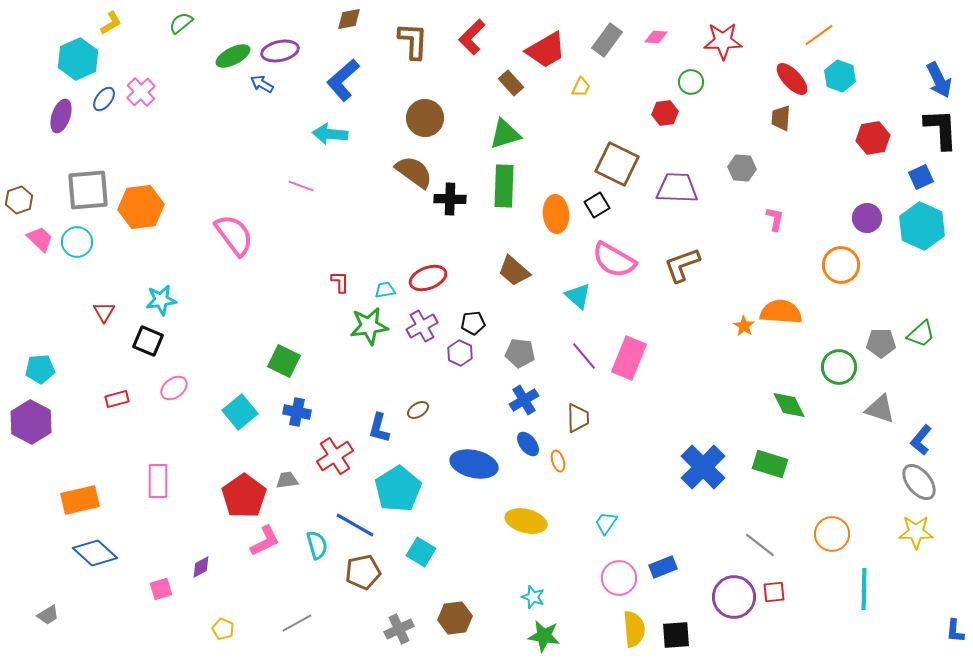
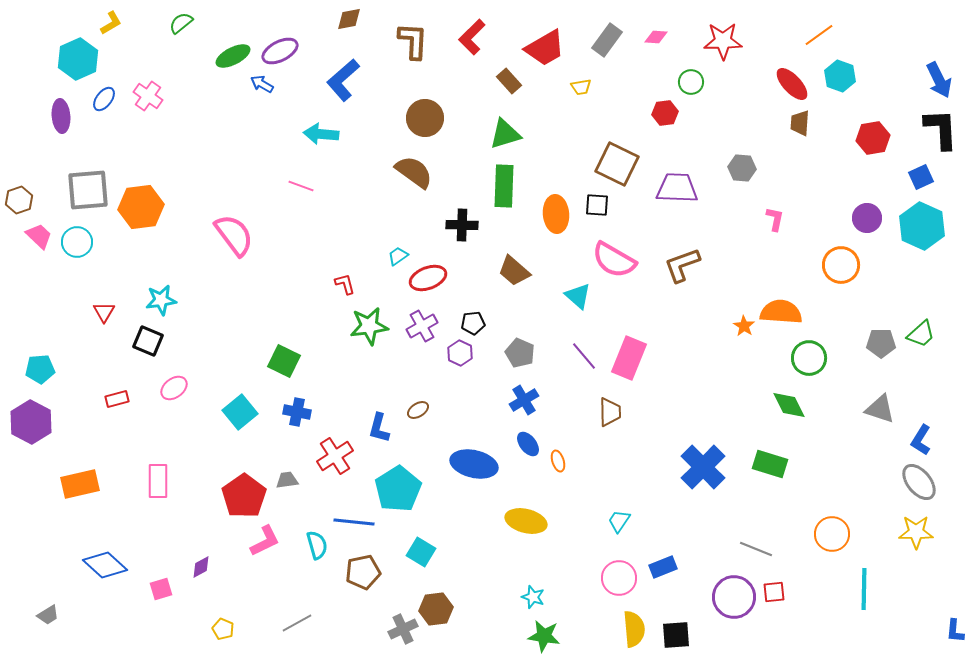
red trapezoid at (546, 50): moved 1 px left, 2 px up
purple ellipse at (280, 51): rotated 15 degrees counterclockwise
red ellipse at (792, 79): moved 5 px down
brown rectangle at (511, 83): moved 2 px left, 2 px up
yellow trapezoid at (581, 87): rotated 55 degrees clockwise
pink cross at (141, 92): moved 7 px right, 4 px down; rotated 12 degrees counterclockwise
purple ellipse at (61, 116): rotated 24 degrees counterclockwise
brown trapezoid at (781, 118): moved 19 px right, 5 px down
cyan arrow at (330, 134): moved 9 px left
black cross at (450, 199): moved 12 px right, 26 px down
black square at (597, 205): rotated 35 degrees clockwise
pink trapezoid at (40, 239): moved 1 px left, 3 px up
red L-shape at (340, 282): moved 5 px right, 2 px down; rotated 15 degrees counterclockwise
cyan trapezoid at (385, 290): moved 13 px right, 34 px up; rotated 25 degrees counterclockwise
gray pentagon at (520, 353): rotated 16 degrees clockwise
green circle at (839, 367): moved 30 px left, 9 px up
brown trapezoid at (578, 418): moved 32 px right, 6 px up
blue L-shape at (921, 440): rotated 8 degrees counterclockwise
orange rectangle at (80, 500): moved 16 px up
cyan trapezoid at (606, 523): moved 13 px right, 2 px up
blue line at (355, 525): moved 1 px left, 3 px up; rotated 24 degrees counterclockwise
gray line at (760, 545): moved 4 px left, 4 px down; rotated 16 degrees counterclockwise
blue diamond at (95, 553): moved 10 px right, 12 px down
brown hexagon at (455, 618): moved 19 px left, 9 px up
gray cross at (399, 629): moved 4 px right
